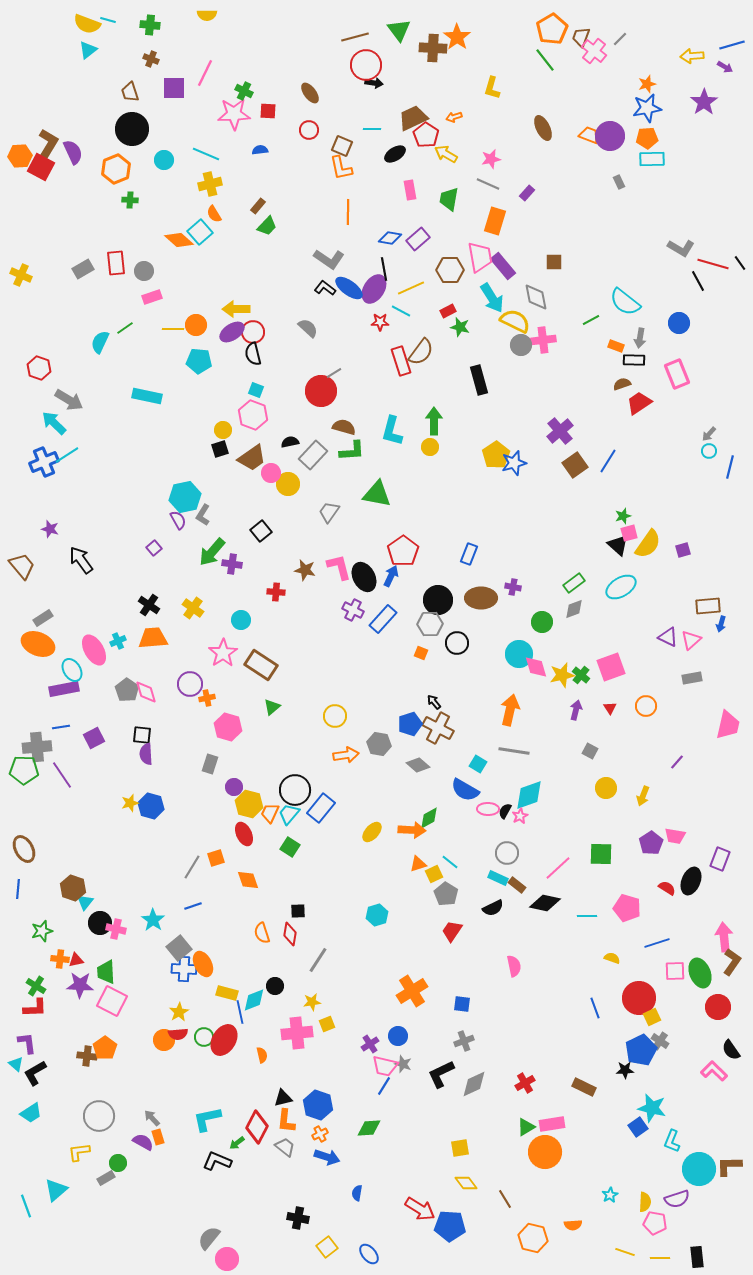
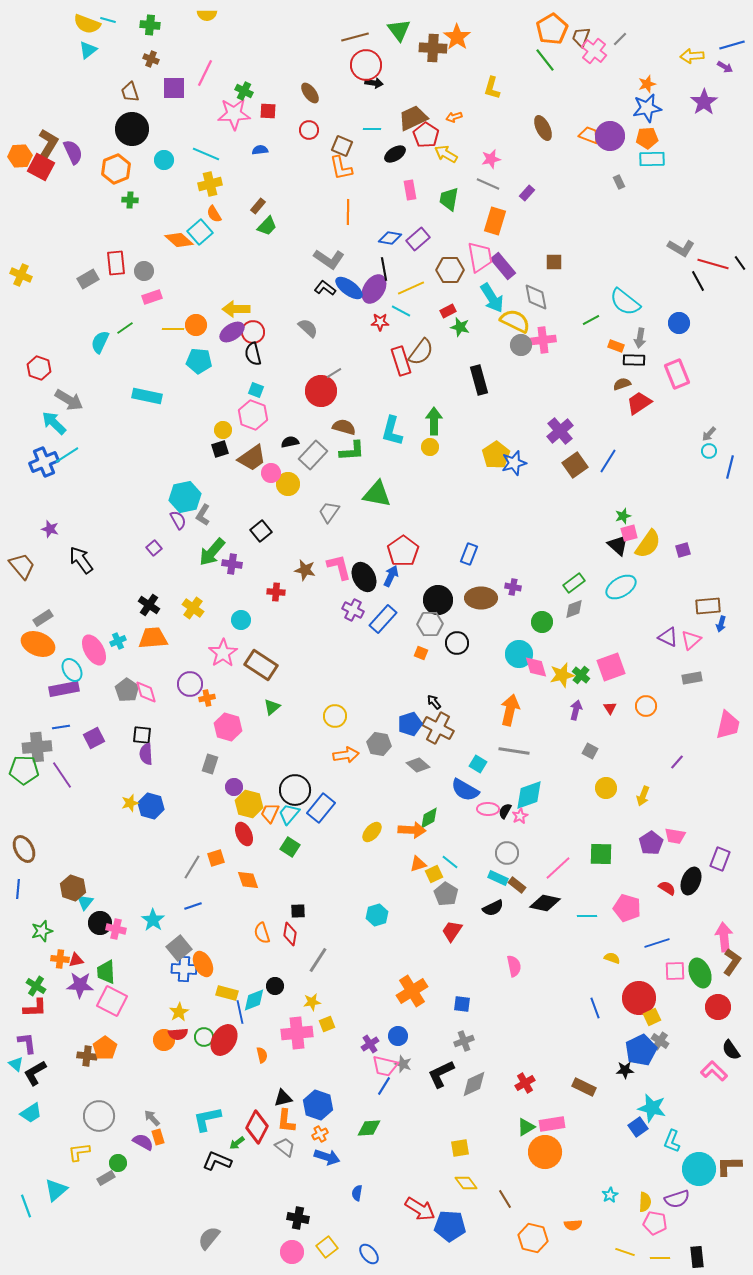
gray rectangle at (83, 269): moved 5 px right, 10 px down
pink circle at (227, 1259): moved 65 px right, 7 px up
